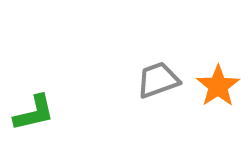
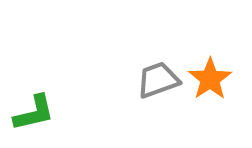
orange star: moved 8 px left, 7 px up
